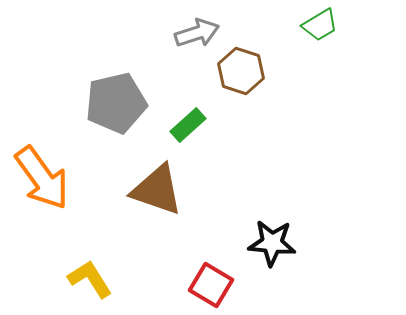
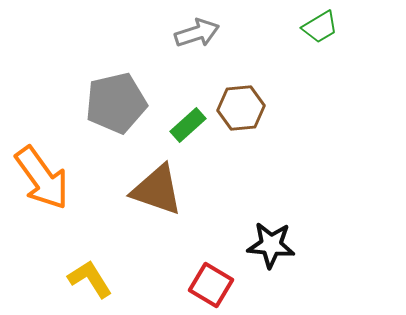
green trapezoid: moved 2 px down
brown hexagon: moved 37 px down; rotated 24 degrees counterclockwise
black star: moved 1 px left, 2 px down
